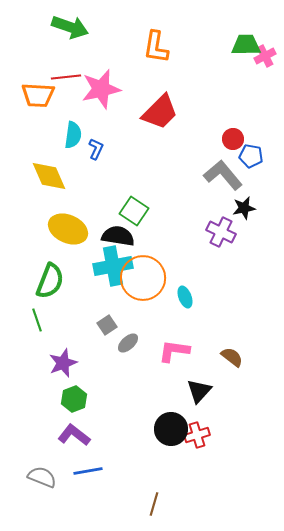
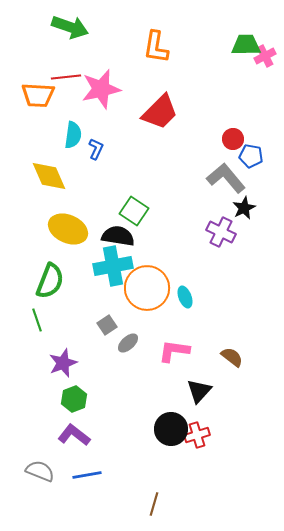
gray L-shape: moved 3 px right, 3 px down
black star: rotated 15 degrees counterclockwise
orange circle: moved 4 px right, 10 px down
blue line: moved 1 px left, 4 px down
gray semicircle: moved 2 px left, 6 px up
